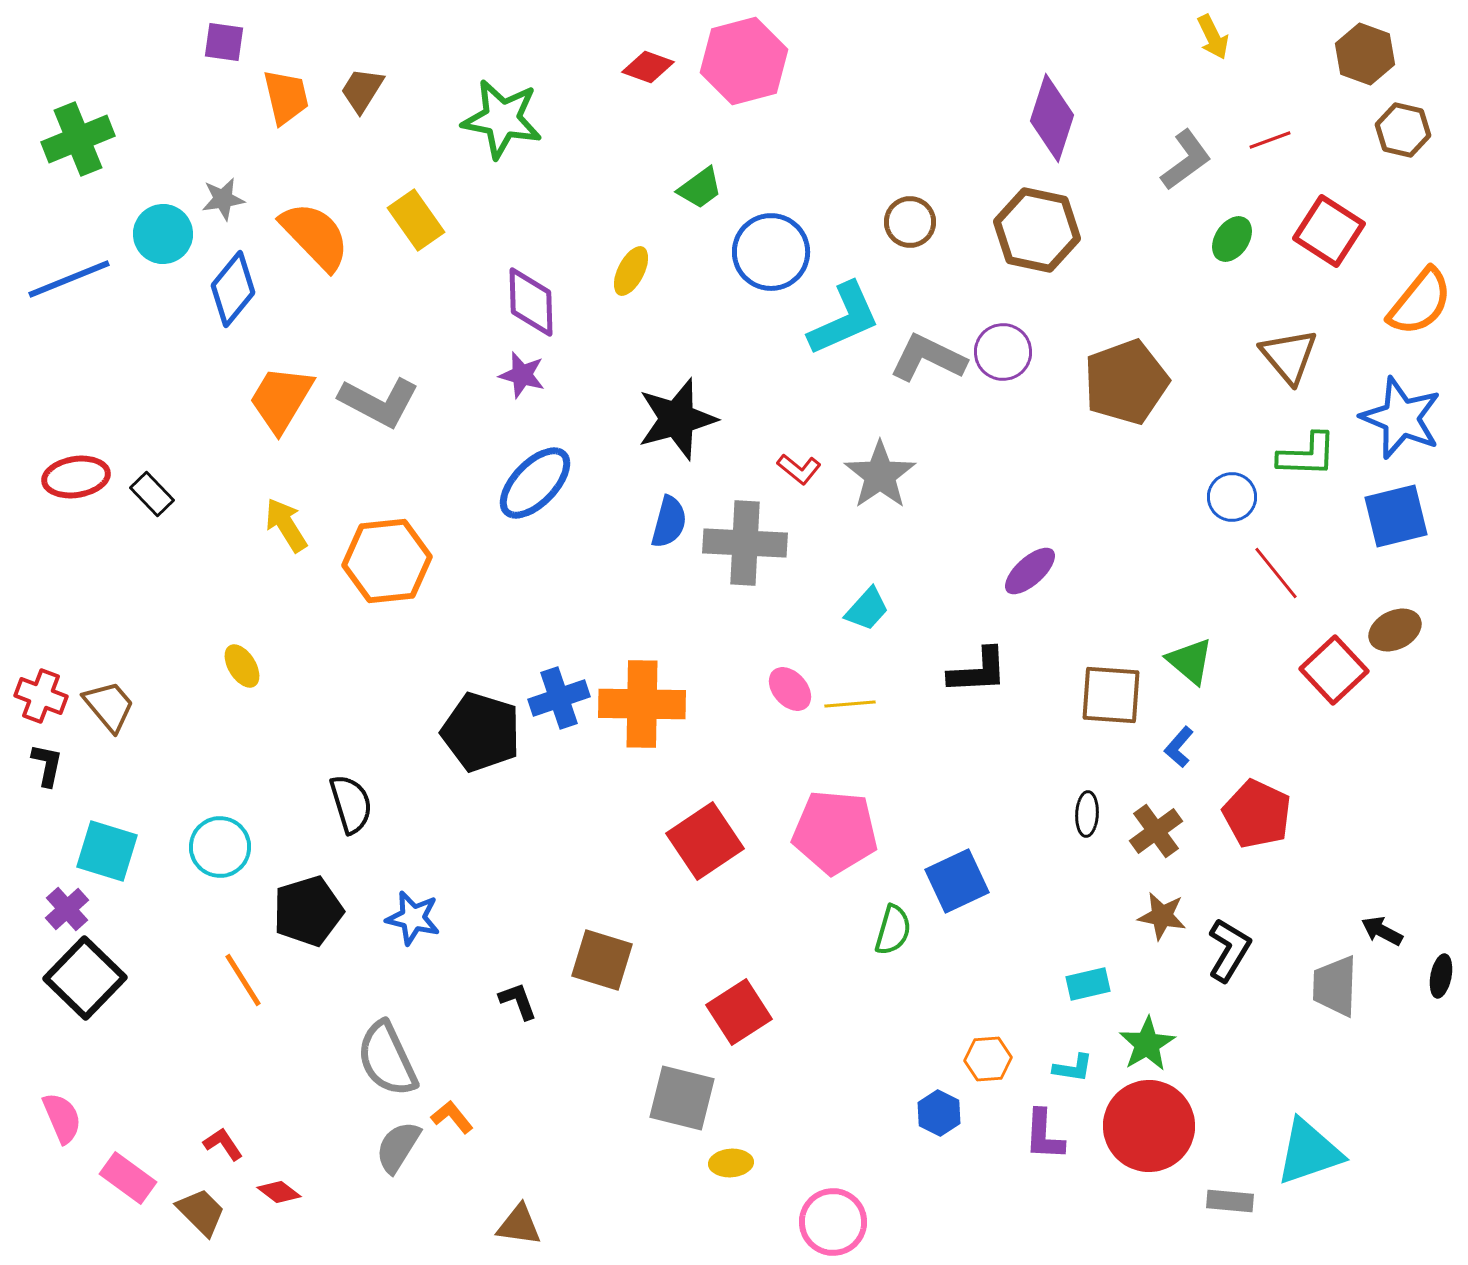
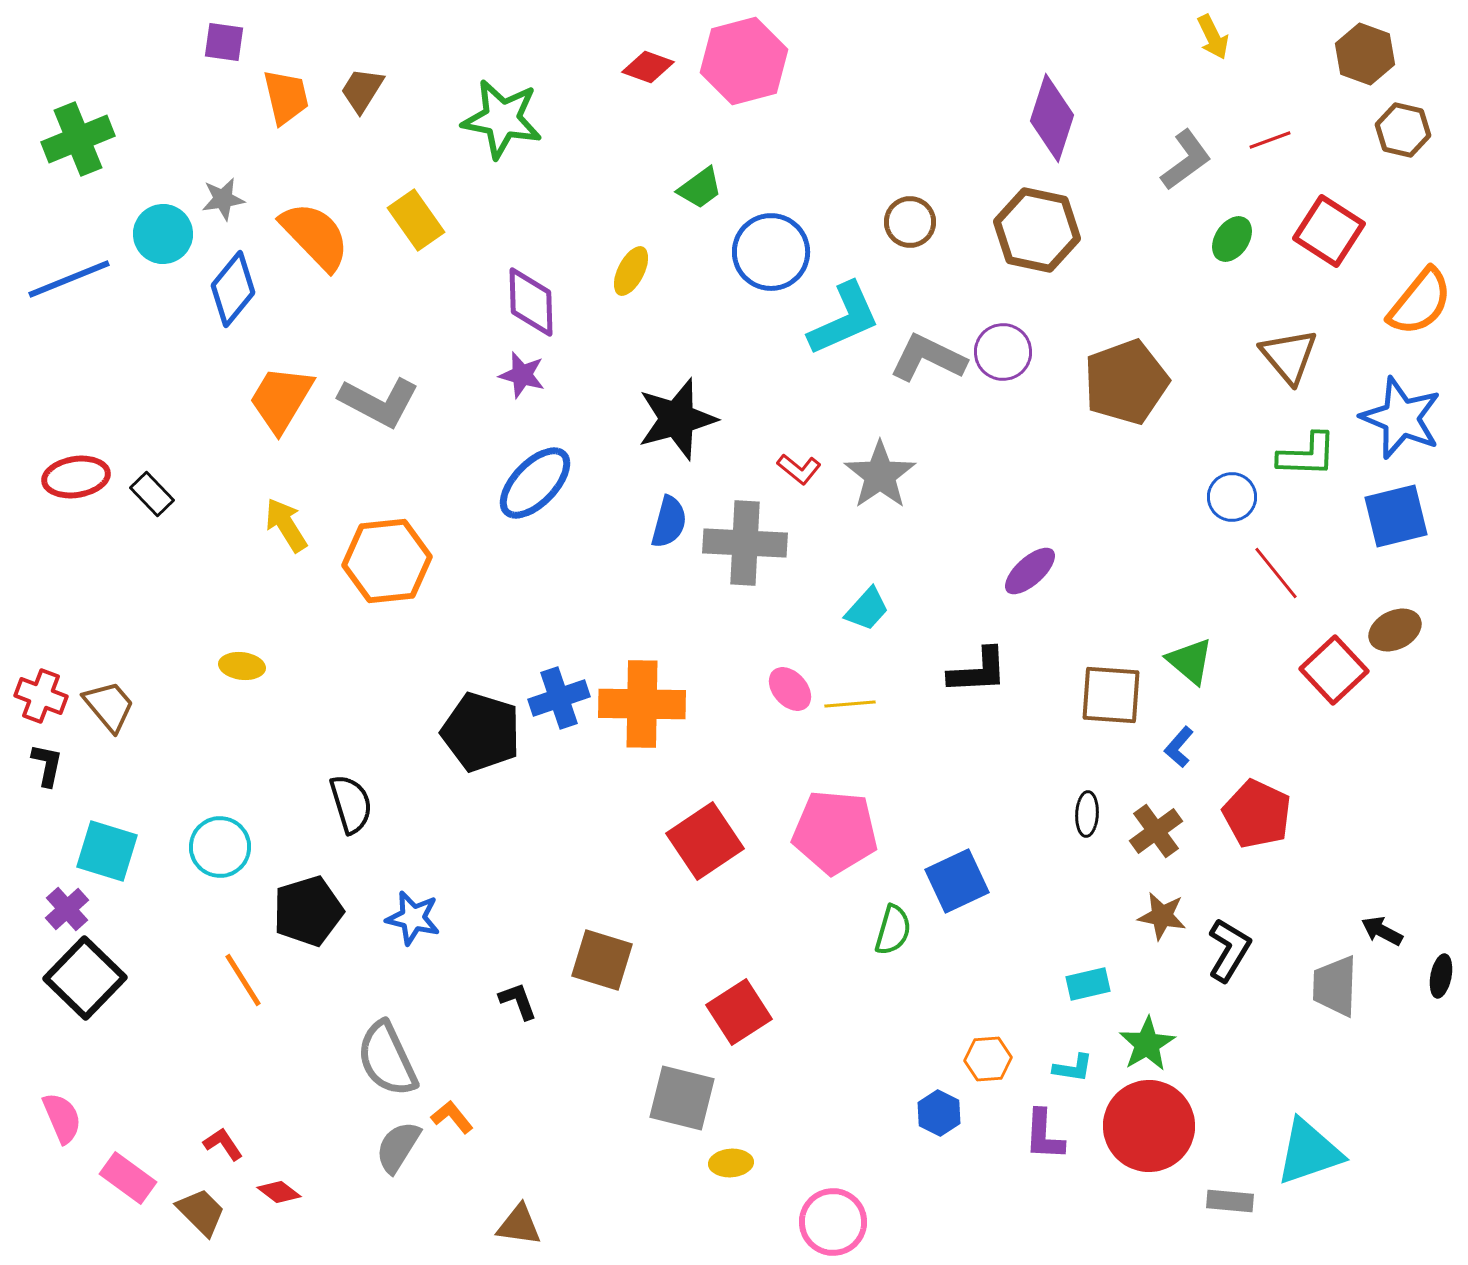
yellow ellipse at (242, 666): rotated 51 degrees counterclockwise
